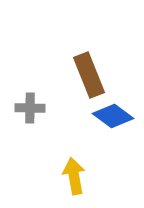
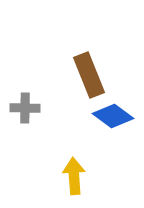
gray cross: moved 5 px left
yellow arrow: rotated 6 degrees clockwise
